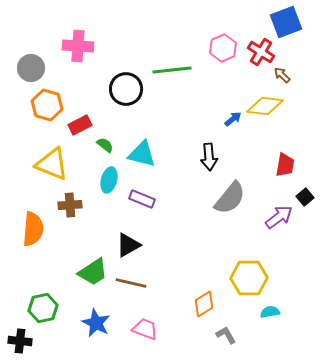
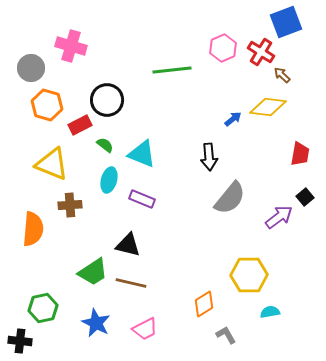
pink cross: moved 7 px left; rotated 12 degrees clockwise
black circle: moved 19 px left, 11 px down
yellow diamond: moved 3 px right, 1 px down
cyan triangle: rotated 8 degrees clockwise
red trapezoid: moved 15 px right, 11 px up
black triangle: rotated 44 degrees clockwise
yellow hexagon: moved 3 px up
pink trapezoid: rotated 132 degrees clockwise
